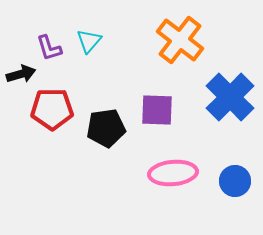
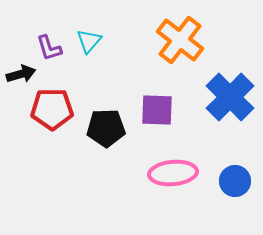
black pentagon: rotated 6 degrees clockwise
